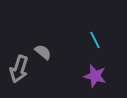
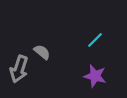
cyan line: rotated 72 degrees clockwise
gray semicircle: moved 1 px left
